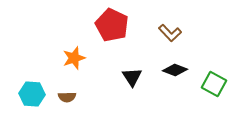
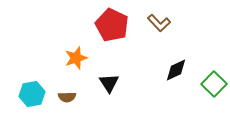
brown L-shape: moved 11 px left, 10 px up
orange star: moved 2 px right
black diamond: moved 1 px right; rotated 45 degrees counterclockwise
black triangle: moved 23 px left, 6 px down
green square: rotated 15 degrees clockwise
cyan hexagon: rotated 15 degrees counterclockwise
